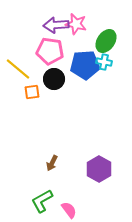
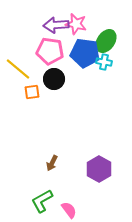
blue pentagon: moved 12 px up; rotated 12 degrees clockwise
